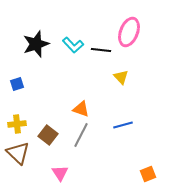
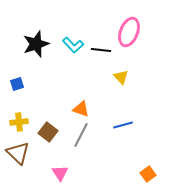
yellow cross: moved 2 px right, 2 px up
brown square: moved 3 px up
orange square: rotated 14 degrees counterclockwise
